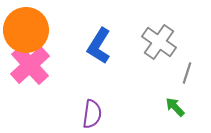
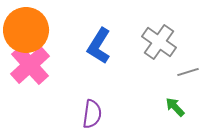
gray line: moved 1 px right, 1 px up; rotated 55 degrees clockwise
